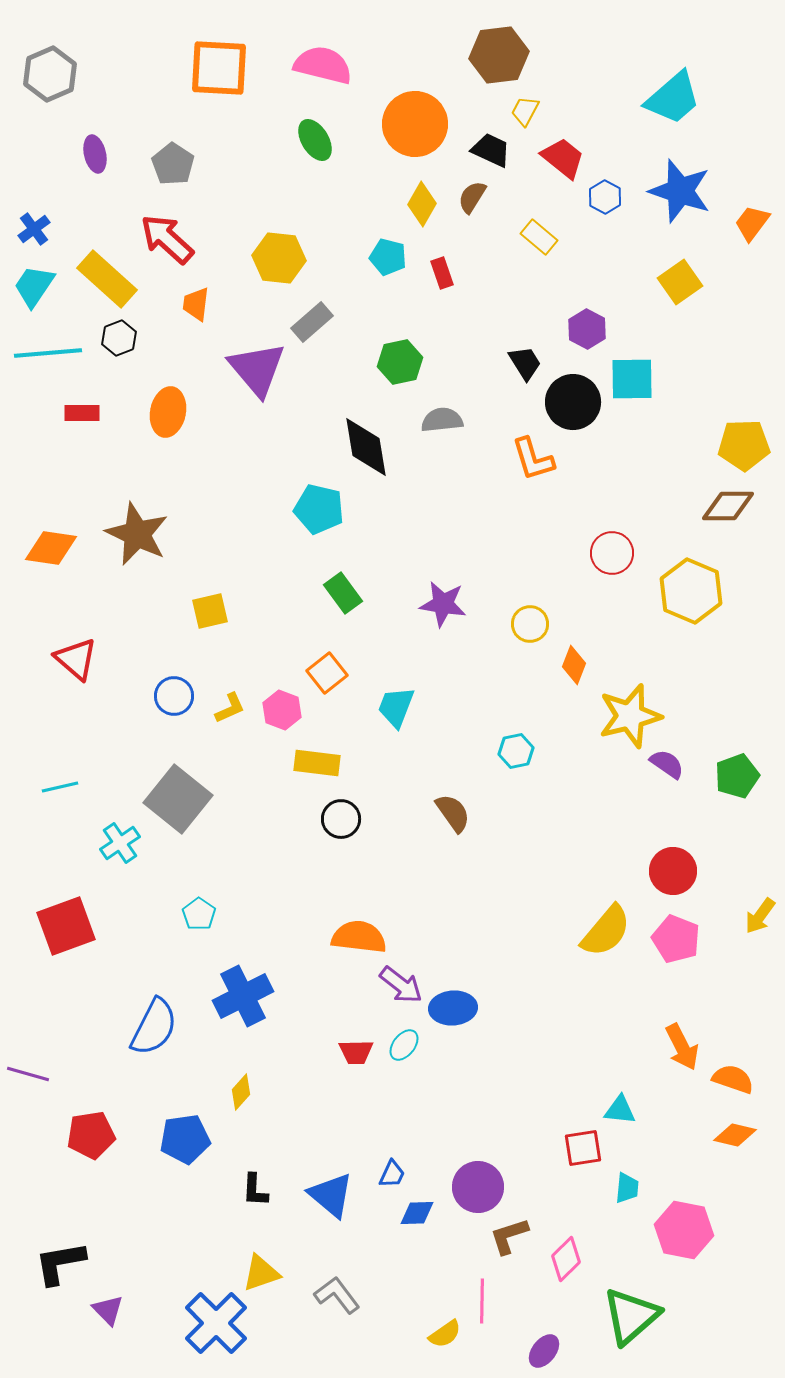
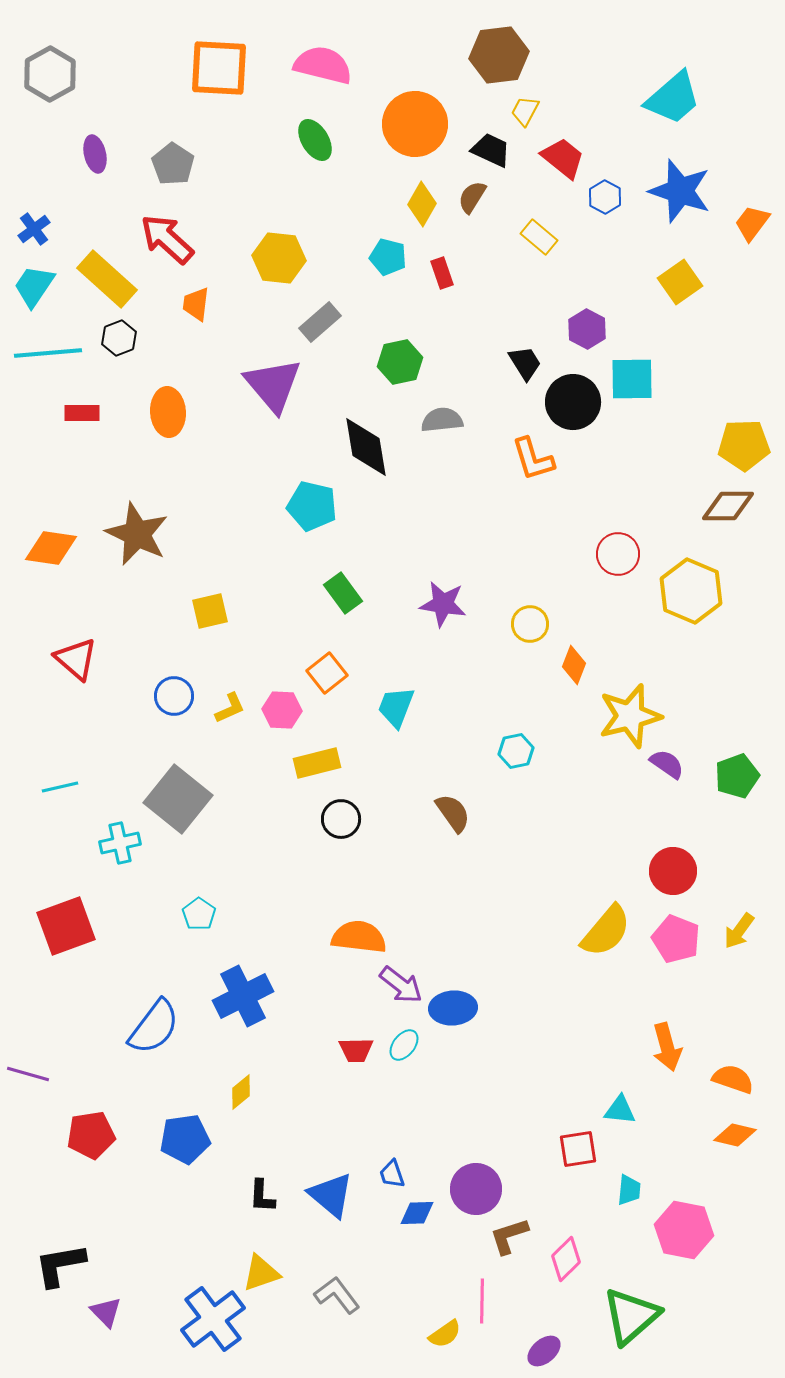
gray hexagon at (50, 74): rotated 6 degrees counterclockwise
gray rectangle at (312, 322): moved 8 px right
purple triangle at (257, 369): moved 16 px right, 16 px down
orange ellipse at (168, 412): rotated 15 degrees counterclockwise
cyan pentagon at (319, 509): moved 7 px left, 3 px up
red circle at (612, 553): moved 6 px right, 1 px down
pink hexagon at (282, 710): rotated 18 degrees counterclockwise
yellow rectangle at (317, 763): rotated 21 degrees counterclockwise
cyan cross at (120, 843): rotated 21 degrees clockwise
yellow arrow at (760, 916): moved 21 px left, 15 px down
blue semicircle at (154, 1027): rotated 10 degrees clockwise
orange arrow at (682, 1047): moved 15 px left; rotated 12 degrees clockwise
red trapezoid at (356, 1052): moved 2 px up
yellow diamond at (241, 1092): rotated 9 degrees clockwise
red square at (583, 1148): moved 5 px left, 1 px down
blue trapezoid at (392, 1174): rotated 136 degrees clockwise
purple circle at (478, 1187): moved 2 px left, 2 px down
cyan trapezoid at (627, 1188): moved 2 px right, 2 px down
black L-shape at (255, 1190): moved 7 px right, 6 px down
black L-shape at (60, 1263): moved 2 px down
purple triangle at (108, 1310): moved 2 px left, 2 px down
blue cross at (216, 1323): moved 3 px left, 4 px up; rotated 8 degrees clockwise
purple ellipse at (544, 1351): rotated 12 degrees clockwise
